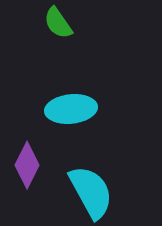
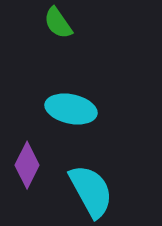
cyan ellipse: rotated 18 degrees clockwise
cyan semicircle: moved 1 px up
